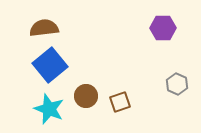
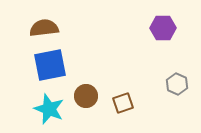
blue square: rotated 28 degrees clockwise
brown square: moved 3 px right, 1 px down
